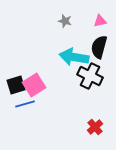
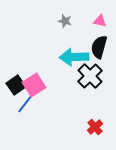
pink triangle: rotated 24 degrees clockwise
cyan arrow: rotated 12 degrees counterclockwise
black cross: rotated 20 degrees clockwise
black square: rotated 18 degrees counterclockwise
blue line: rotated 36 degrees counterclockwise
